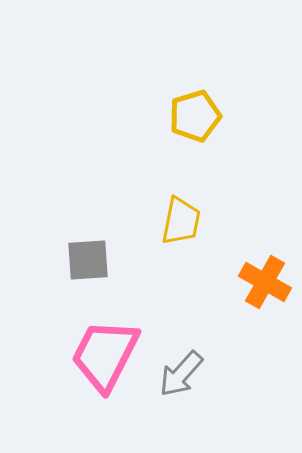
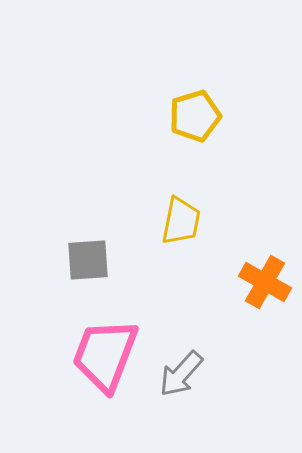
pink trapezoid: rotated 6 degrees counterclockwise
